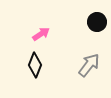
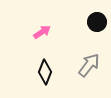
pink arrow: moved 1 px right, 2 px up
black diamond: moved 10 px right, 7 px down
